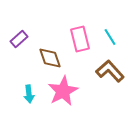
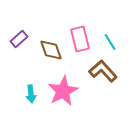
cyan line: moved 5 px down
brown diamond: moved 1 px right, 8 px up
brown L-shape: moved 7 px left
cyan arrow: moved 2 px right
